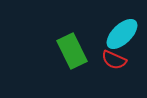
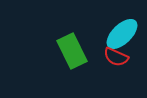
red semicircle: moved 2 px right, 3 px up
